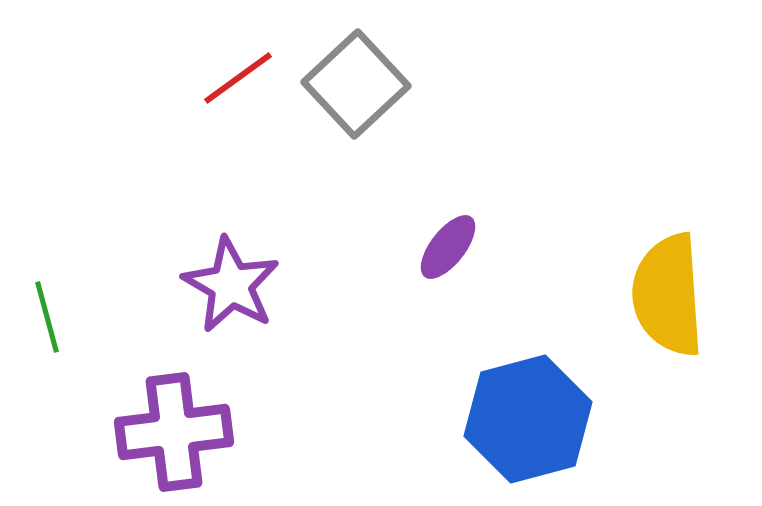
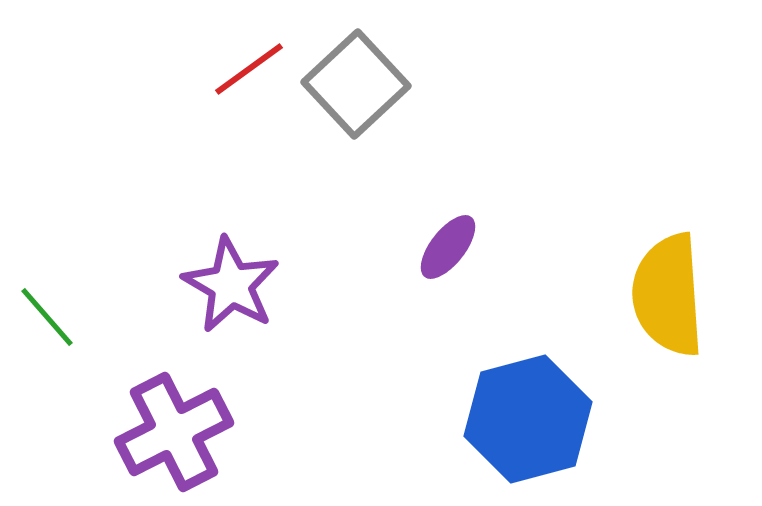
red line: moved 11 px right, 9 px up
green line: rotated 26 degrees counterclockwise
purple cross: rotated 20 degrees counterclockwise
